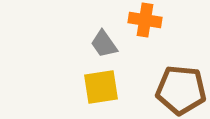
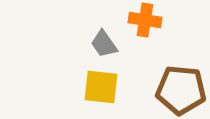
yellow square: rotated 15 degrees clockwise
